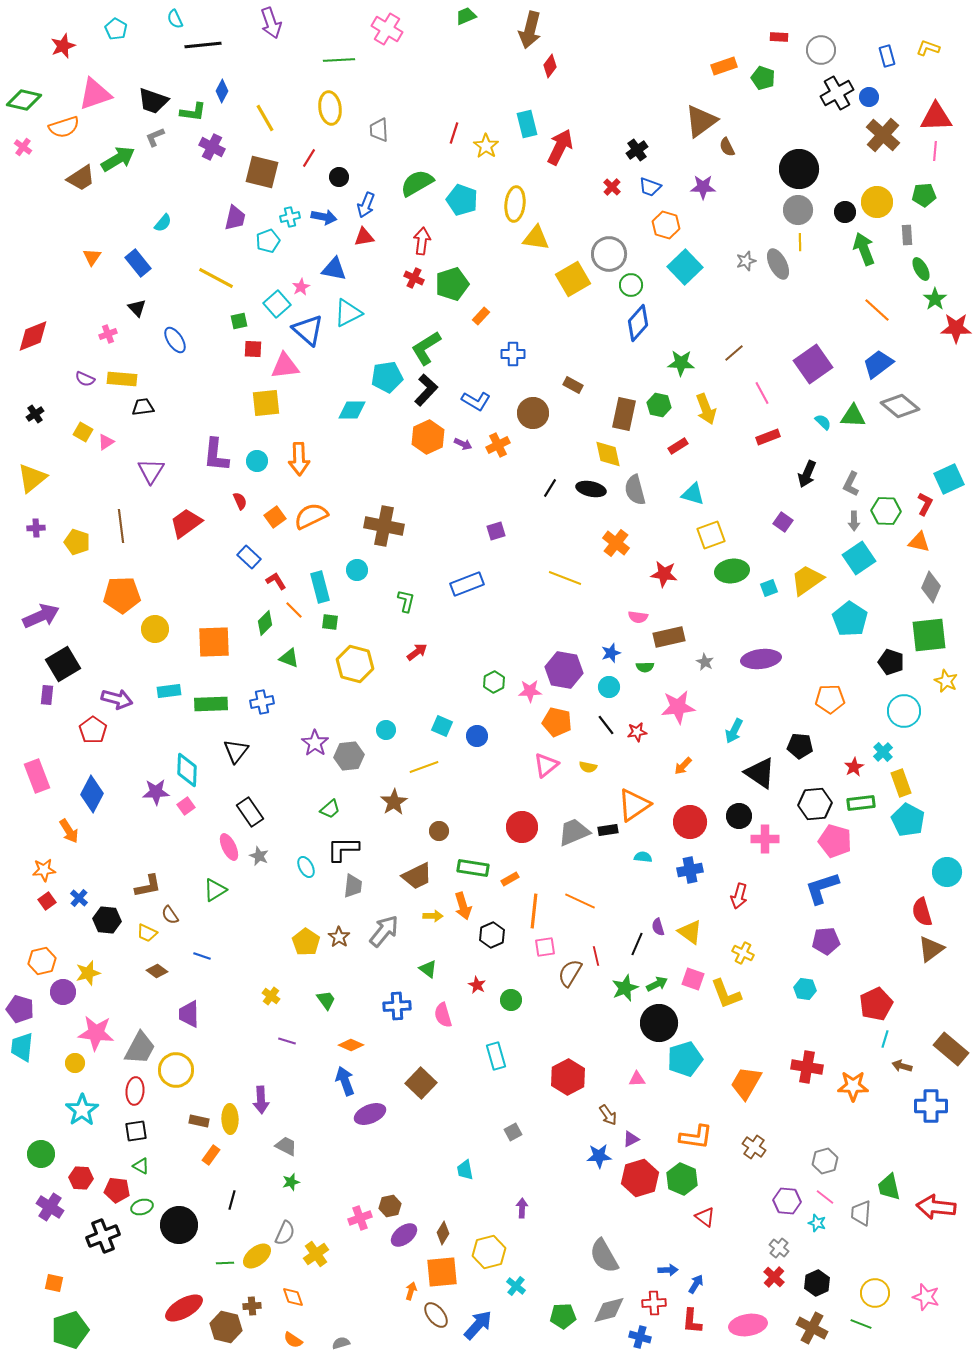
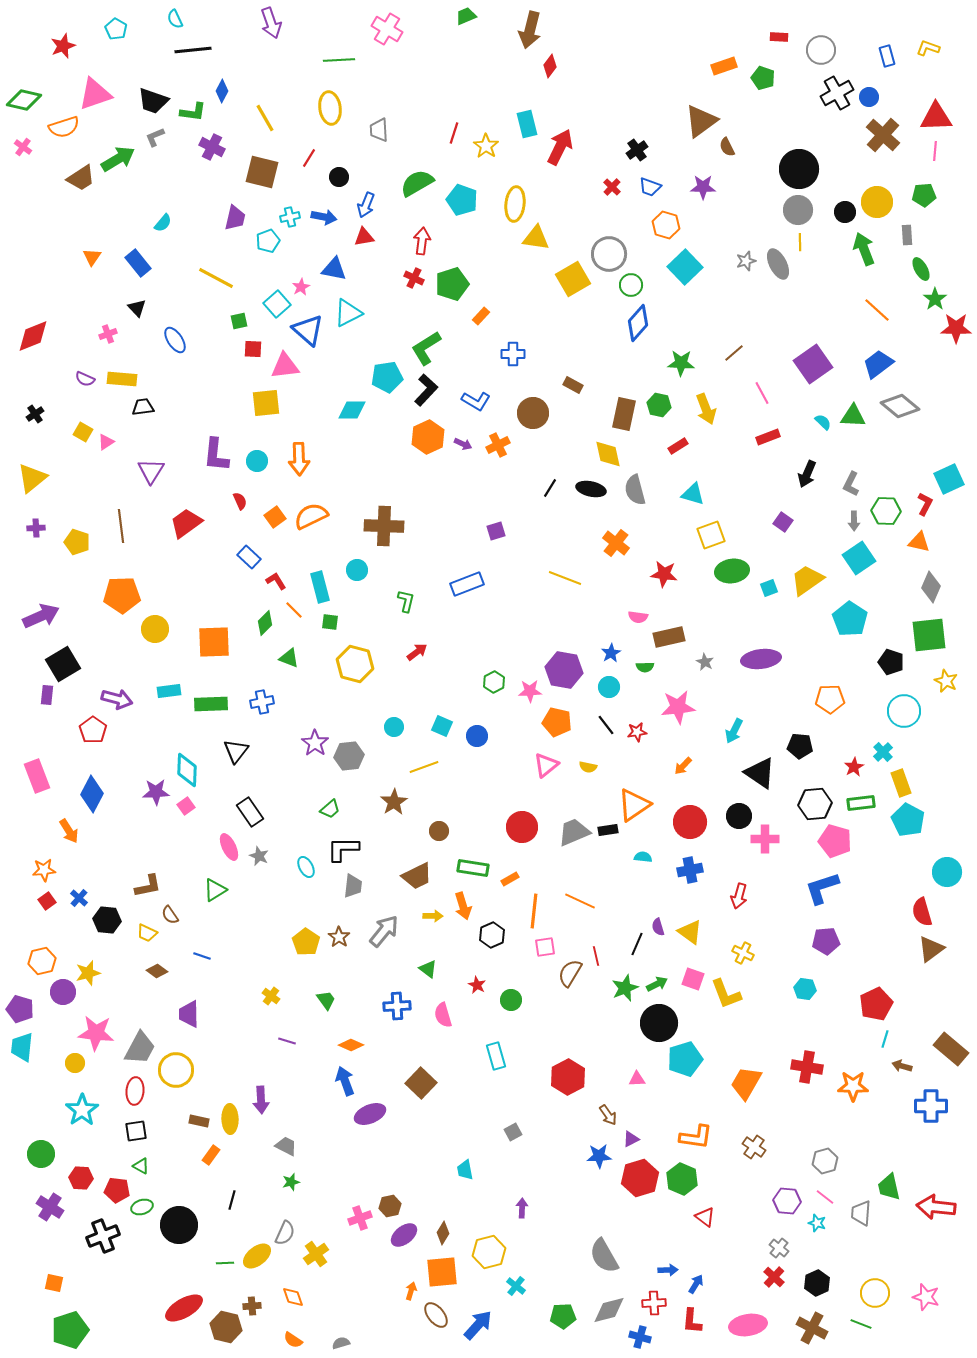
black line at (203, 45): moved 10 px left, 5 px down
brown cross at (384, 526): rotated 9 degrees counterclockwise
blue star at (611, 653): rotated 12 degrees counterclockwise
cyan circle at (386, 730): moved 8 px right, 3 px up
